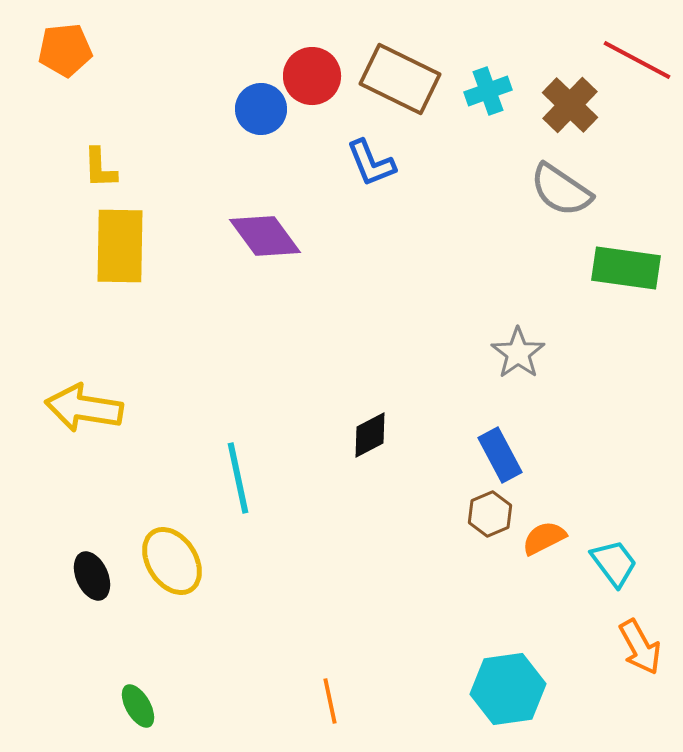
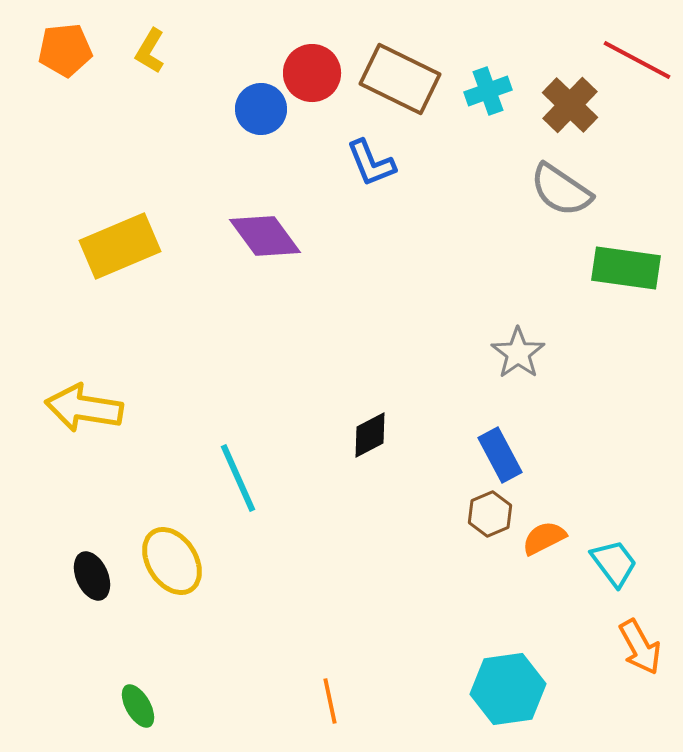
red circle: moved 3 px up
yellow L-shape: moved 50 px right, 117 px up; rotated 33 degrees clockwise
yellow rectangle: rotated 66 degrees clockwise
cyan line: rotated 12 degrees counterclockwise
